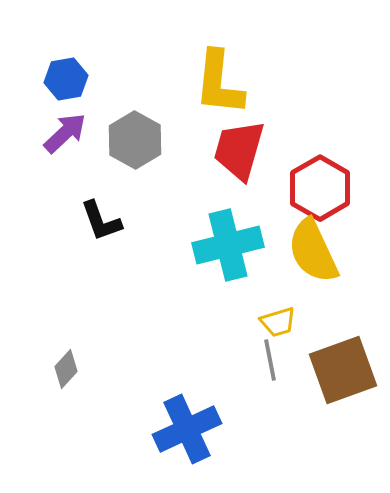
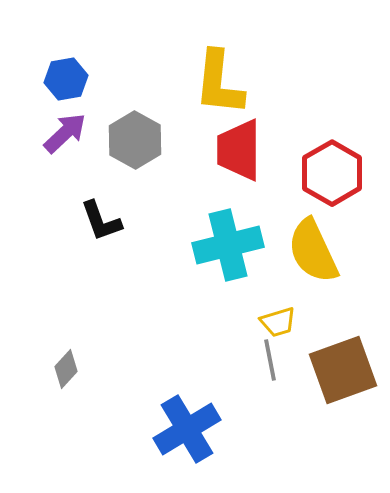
red trapezoid: rotated 16 degrees counterclockwise
red hexagon: moved 12 px right, 15 px up
blue cross: rotated 6 degrees counterclockwise
